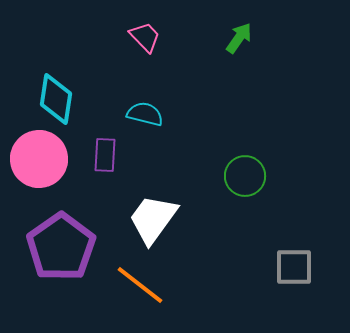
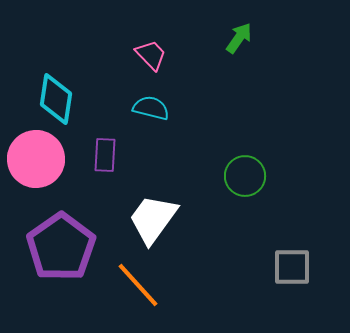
pink trapezoid: moved 6 px right, 18 px down
cyan semicircle: moved 6 px right, 6 px up
pink circle: moved 3 px left
gray square: moved 2 px left
orange line: moved 2 px left; rotated 10 degrees clockwise
